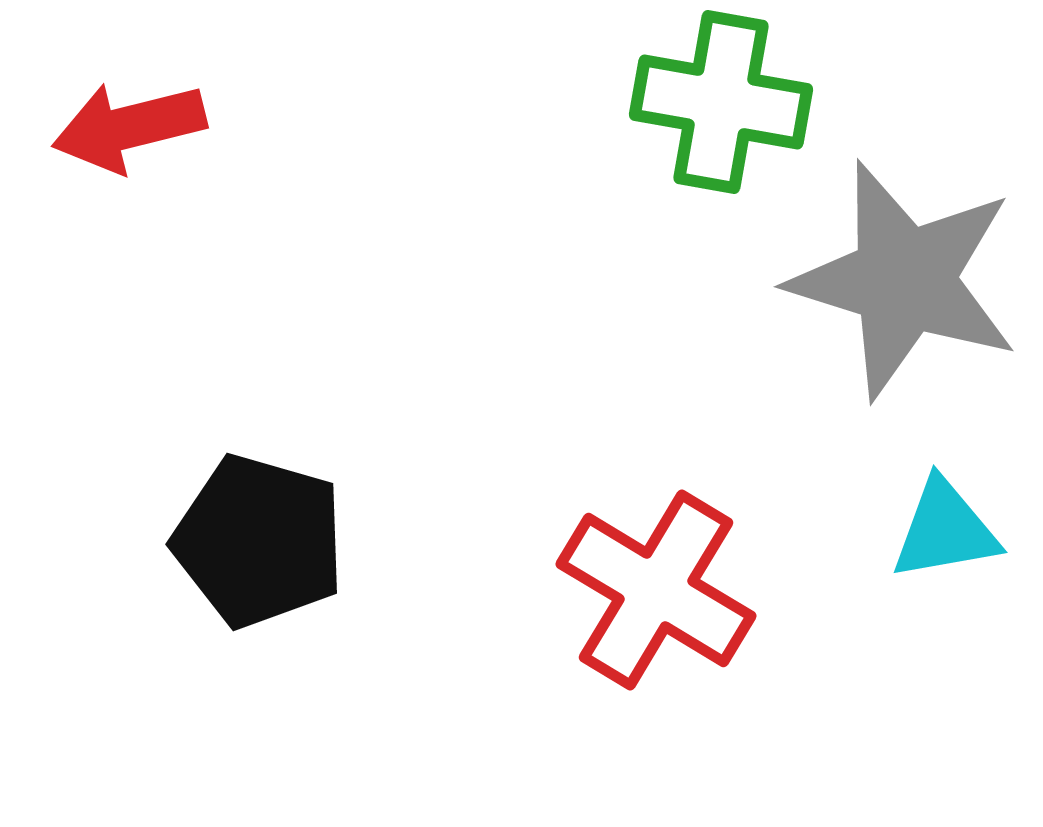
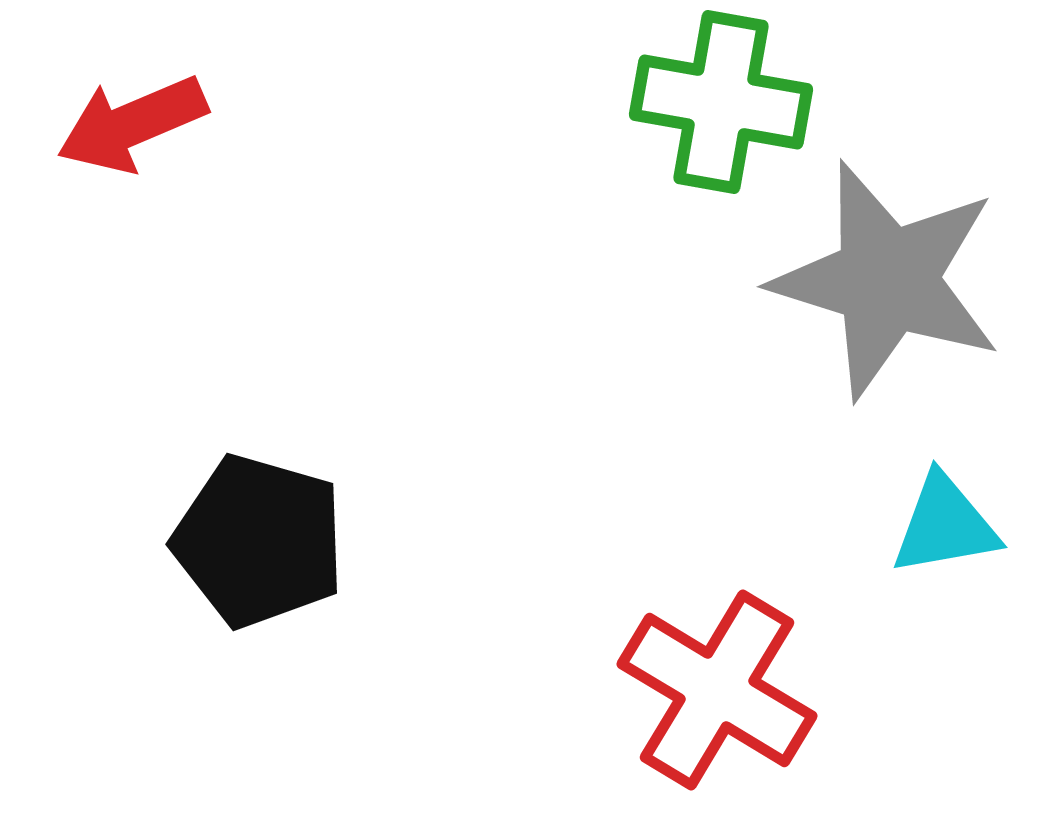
red arrow: moved 3 px right, 3 px up; rotated 9 degrees counterclockwise
gray star: moved 17 px left
cyan triangle: moved 5 px up
red cross: moved 61 px right, 100 px down
